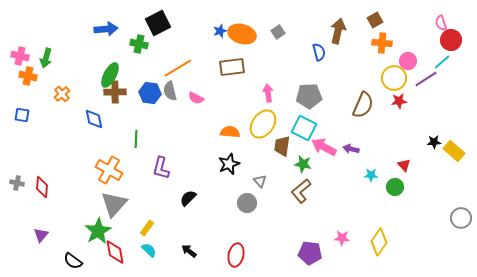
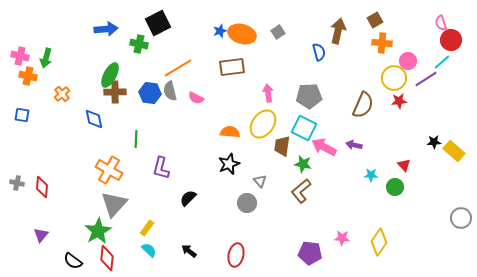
purple arrow at (351, 149): moved 3 px right, 4 px up
red diamond at (115, 252): moved 8 px left, 6 px down; rotated 15 degrees clockwise
